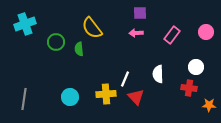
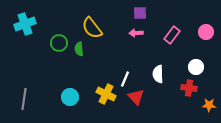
green circle: moved 3 px right, 1 px down
yellow cross: rotated 30 degrees clockwise
